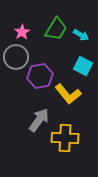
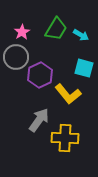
cyan square: moved 1 px right, 2 px down; rotated 12 degrees counterclockwise
purple hexagon: moved 1 px up; rotated 15 degrees counterclockwise
